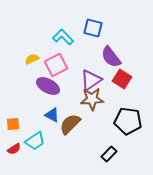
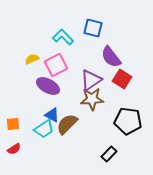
brown semicircle: moved 3 px left
cyan trapezoid: moved 9 px right, 12 px up
